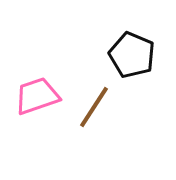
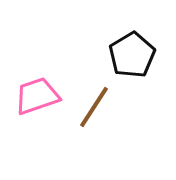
black pentagon: rotated 18 degrees clockwise
